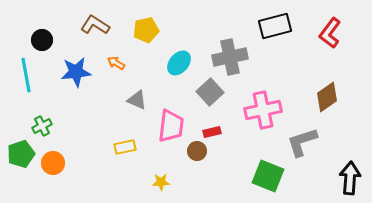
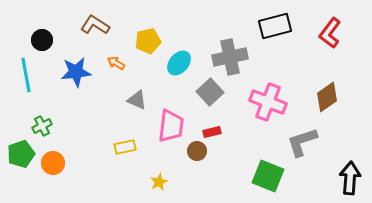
yellow pentagon: moved 2 px right, 11 px down
pink cross: moved 5 px right, 8 px up; rotated 33 degrees clockwise
yellow star: moved 2 px left; rotated 24 degrees counterclockwise
